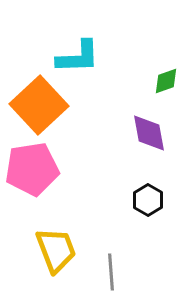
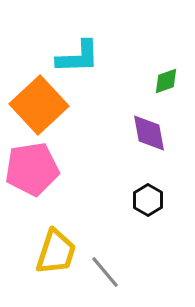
yellow trapezoid: moved 2 px down; rotated 39 degrees clockwise
gray line: moved 6 px left; rotated 36 degrees counterclockwise
